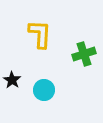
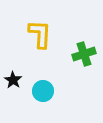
black star: moved 1 px right
cyan circle: moved 1 px left, 1 px down
